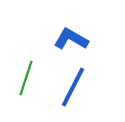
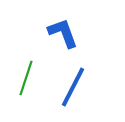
blue L-shape: moved 8 px left, 6 px up; rotated 40 degrees clockwise
